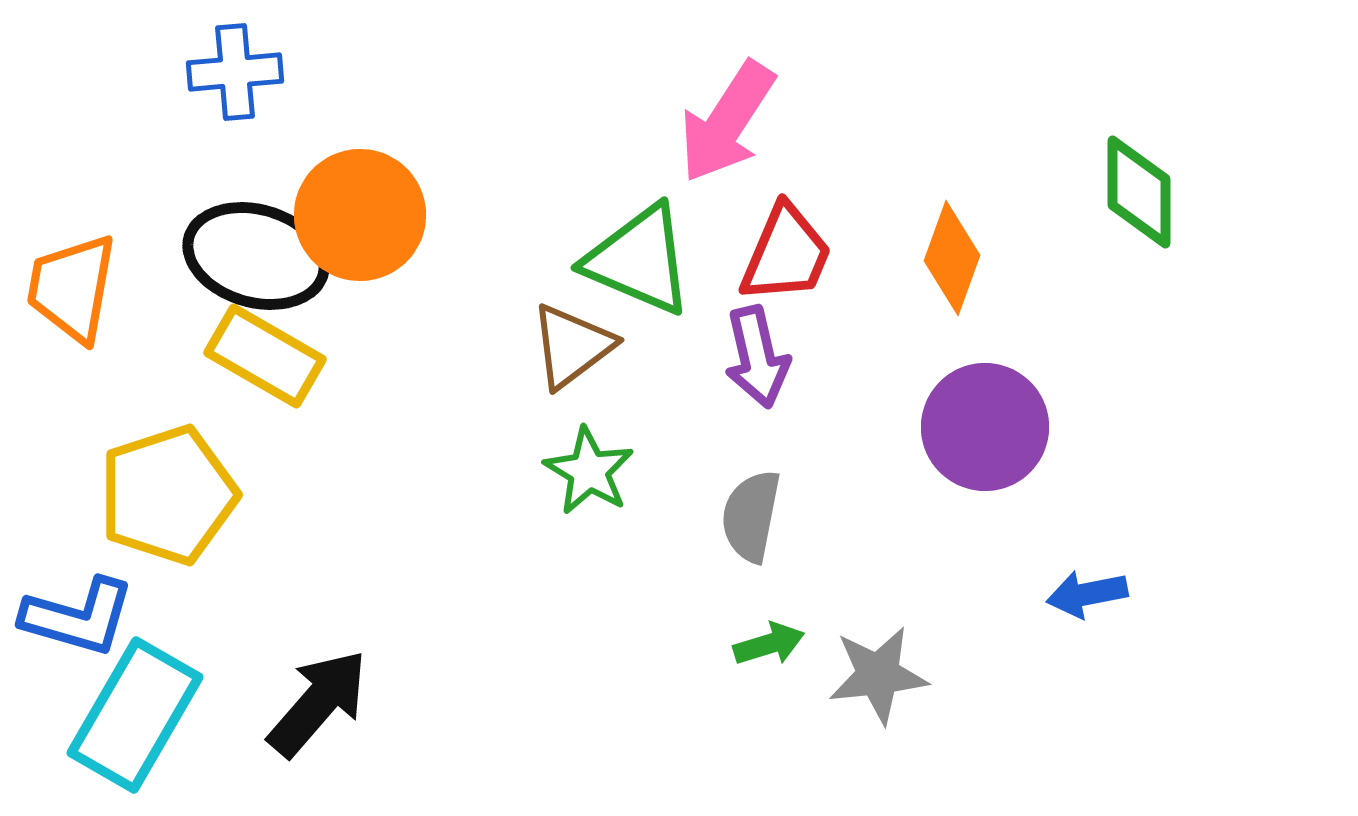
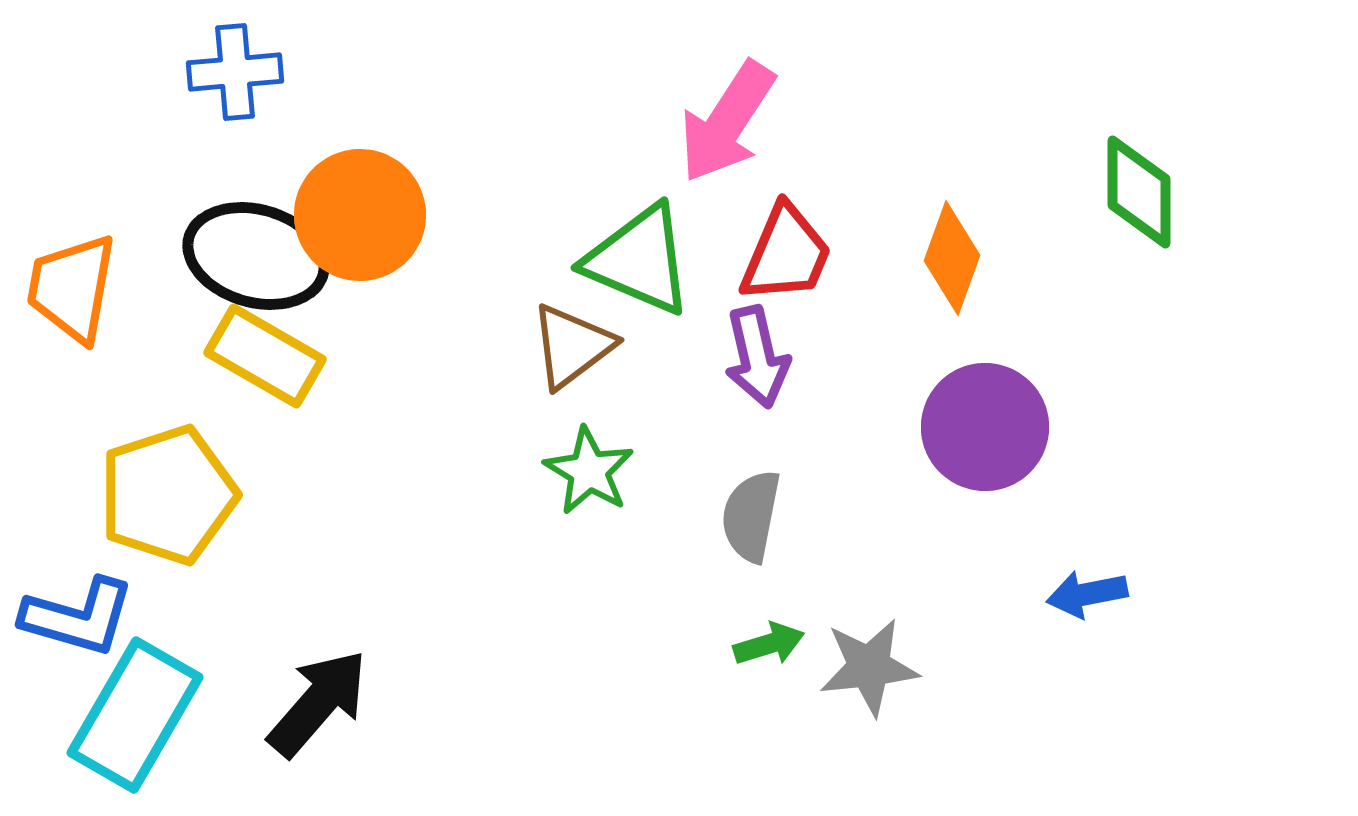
gray star: moved 9 px left, 8 px up
